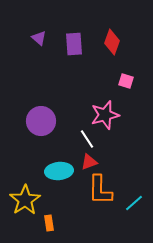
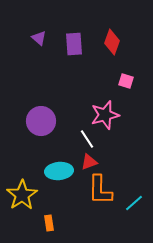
yellow star: moved 3 px left, 5 px up
